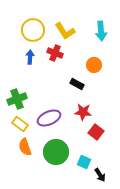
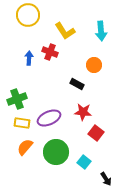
yellow circle: moved 5 px left, 15 px up
red cross: moved 5 px left, 1 px up
blue arrow: moved 1 px left, 1 px down
yellow rectangle: moved 2 px right, 1 px up; rotated 28 degrees counterclockwise
red square: moved 1 px down
orange semicircle: rotated 60 degrees clockwise
cyan square: rotated 16 degrees clockwise
black arrow: moved 6 px right, 4 px down
